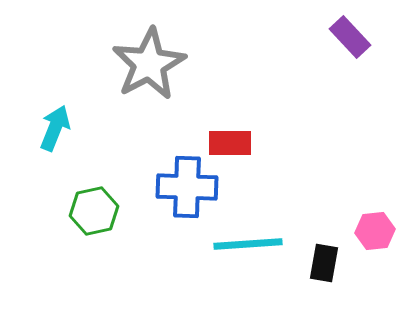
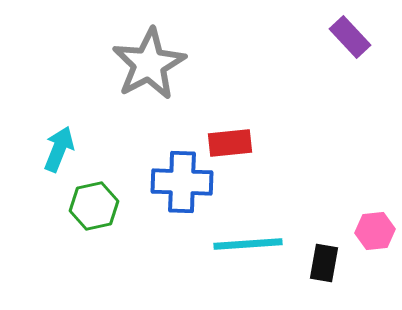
cyan arrow: moved 4 px right, 21 px down
red rectangle: rotated 6 degrees counterclockwise
blue cross: moved 5 px left, 5 px up
green hexagon: moved 5 px up
